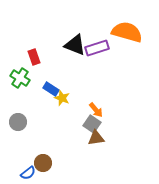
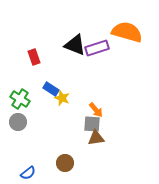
green cross: moved 21 px down
gray square: rotated 30 degrees counterclockwise
brown circle: moved 22 px right
